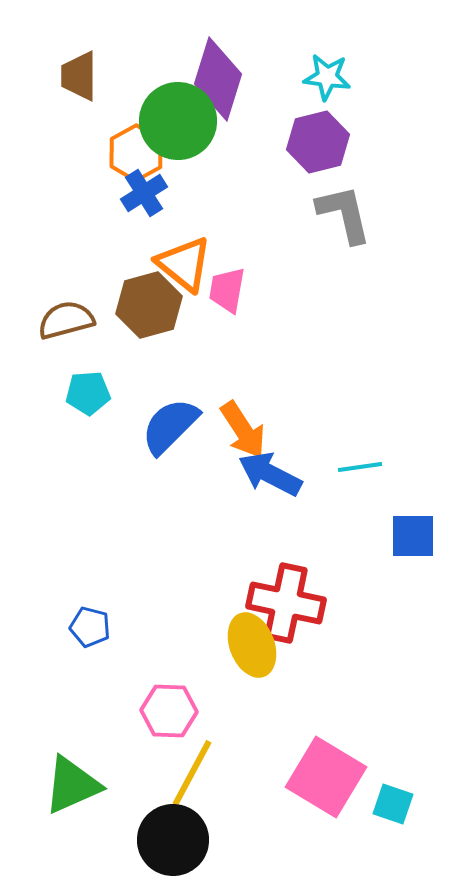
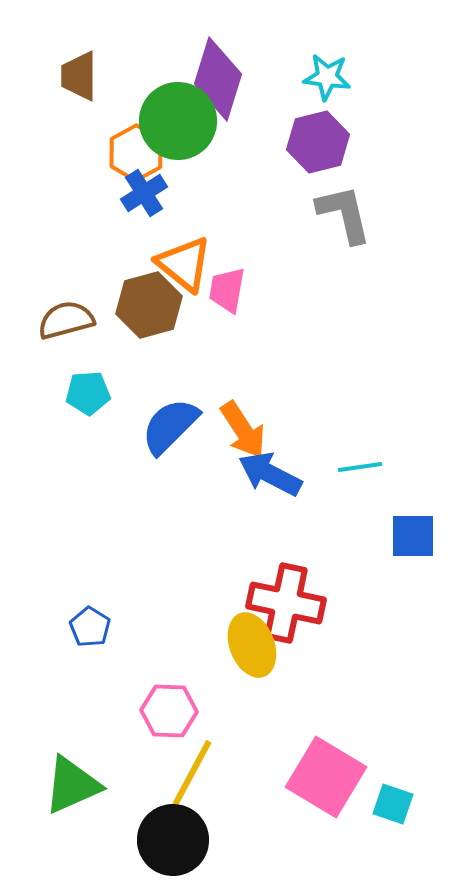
blue pentagon: rotated 18 degrees clockwise
